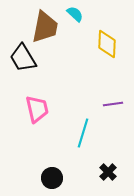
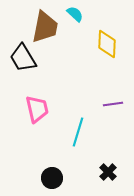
cyan line: moved 5 px left, 1 px up
